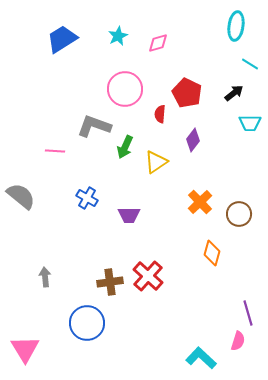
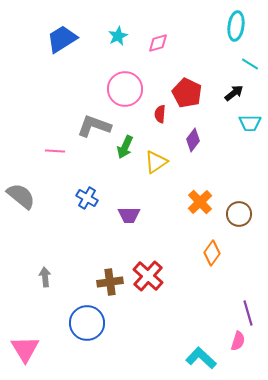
orange diamond: rotated 20 degrees clockwise
